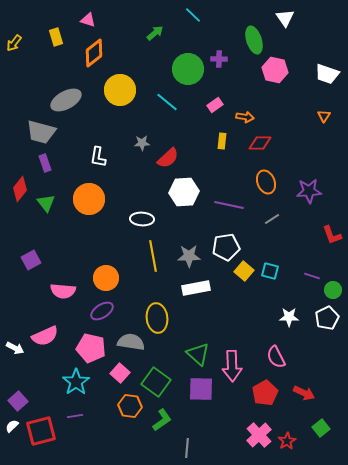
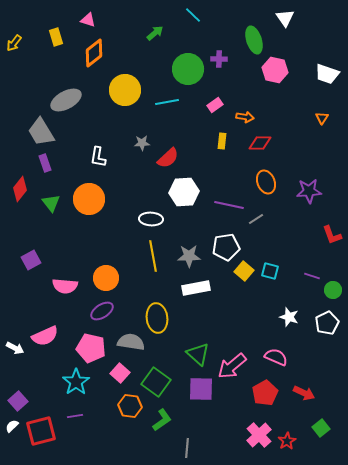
yellow circle at (120, 90): moved 5 px right
cyan line at (167, 102): rotated 50 degrees counterclockwise
orange triangle at (324, 116): moved 2 px left, 2 px down
gray trapezoid at (41, 132): rotated 44 degrees clockwise
green triangle at (46, 203): moved 5 px right
white ellipse at (142, 219): moved 9 px right
gray line at (272, 219): moved 16 px left
pink semicircle at (63, 291): moved 2 px right, 5 px up
white star at (289, 317): rotated 18 degrees clockwise
white pentagon at (327, 318): moved 5 px down
pink semicircle at (276, 357): rotated 140 degrees clockwise
pink arrow at (232, 366): rotated 52 degrees clockwise
